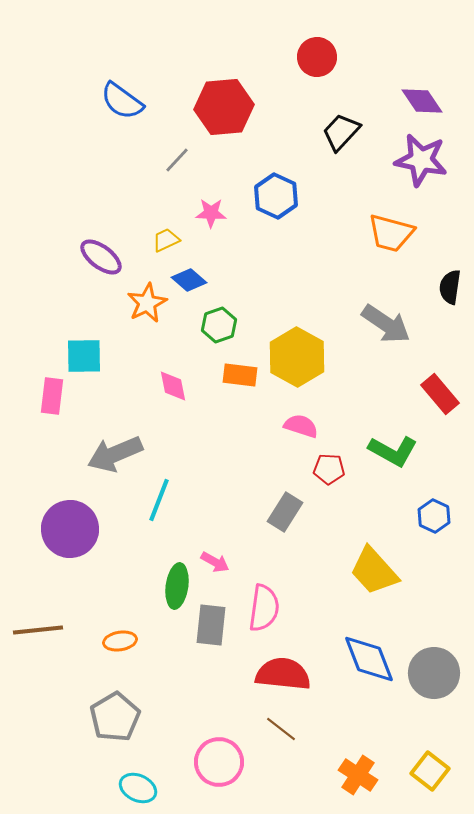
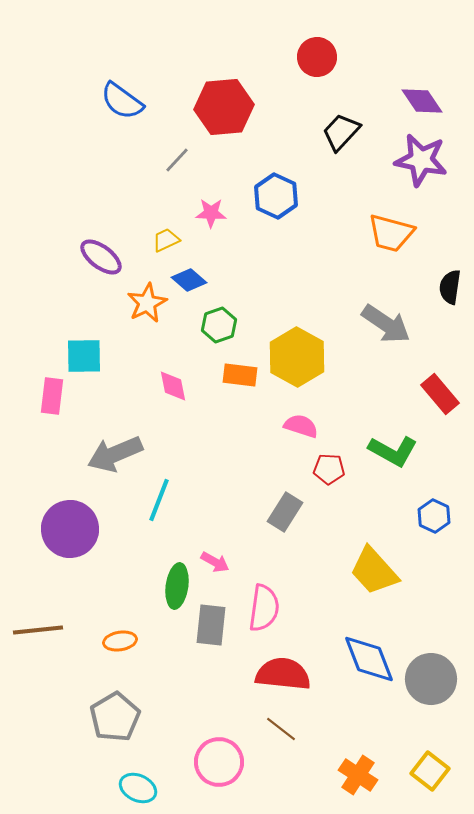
gray circle at (434, 673): moved 3 px left, 6 px down
